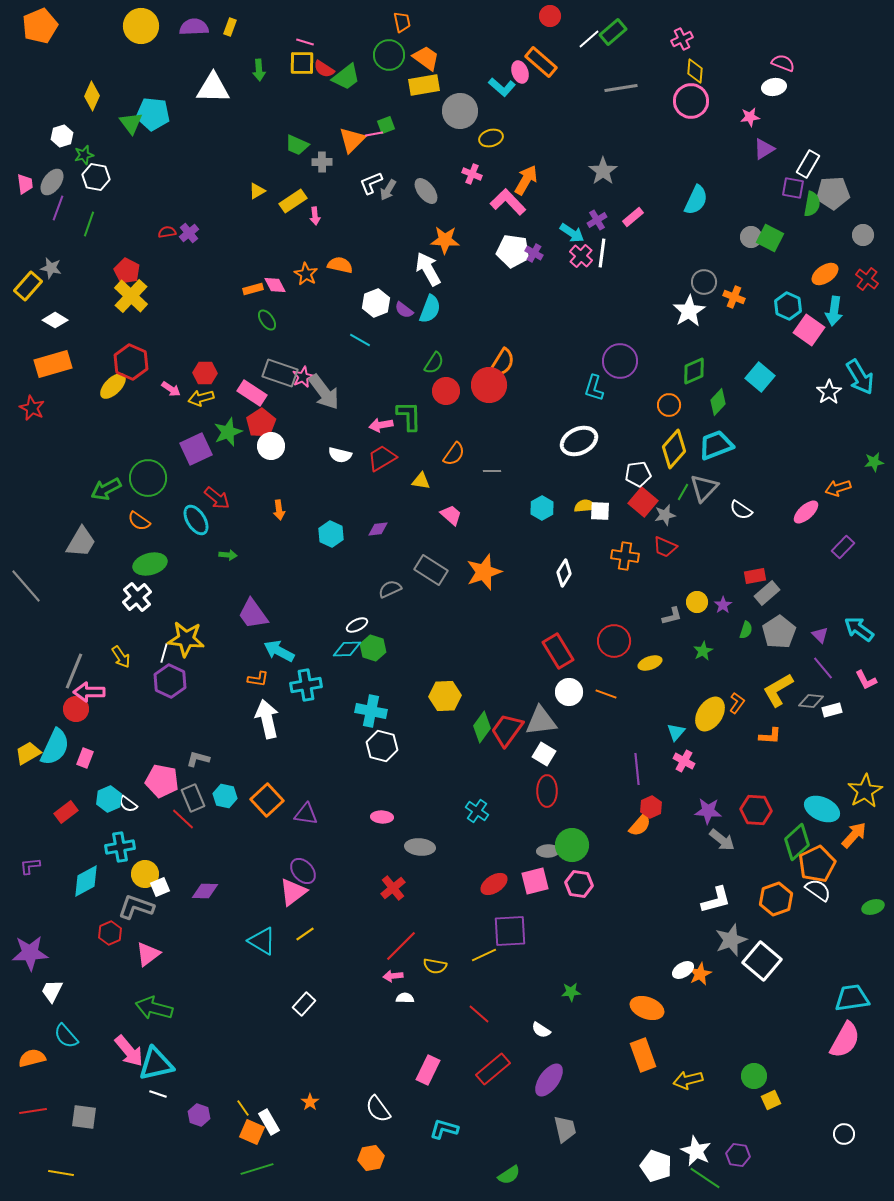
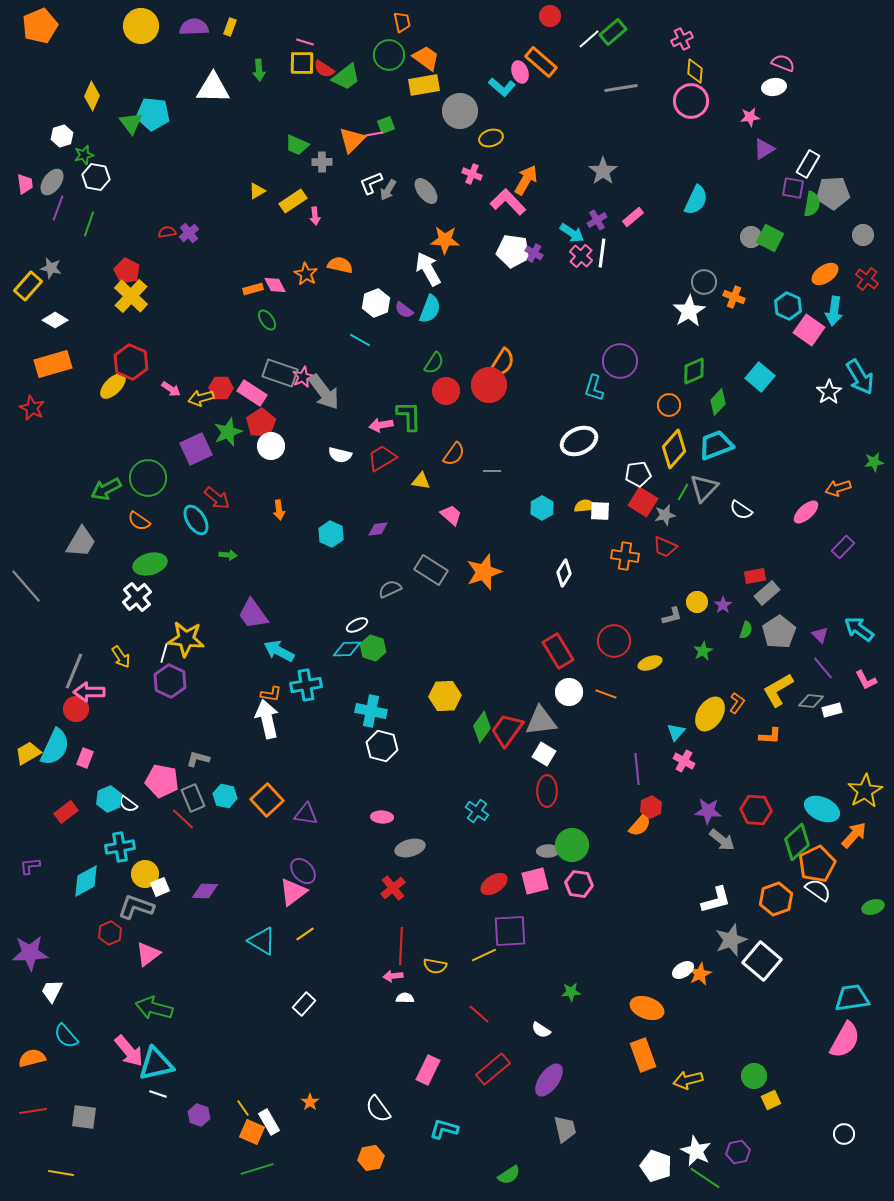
red hexagon at (205, 373): moved 16 px right, 15 px down
red square at (643, 502): rotated 8 degrees counterclockwise
orange L-shape at (258, 679): moved 13 px right, 15 px down
gray ellipse at (420, 847): moved 10 px left, 1 px down; rotated 20 degrees counterclockwise
red line at (401, 946): rotated 42 degrees counterclockwise
purple hexagon at (738, 1155): moved 3 px up; rotated 20 degrees counterclockwise
